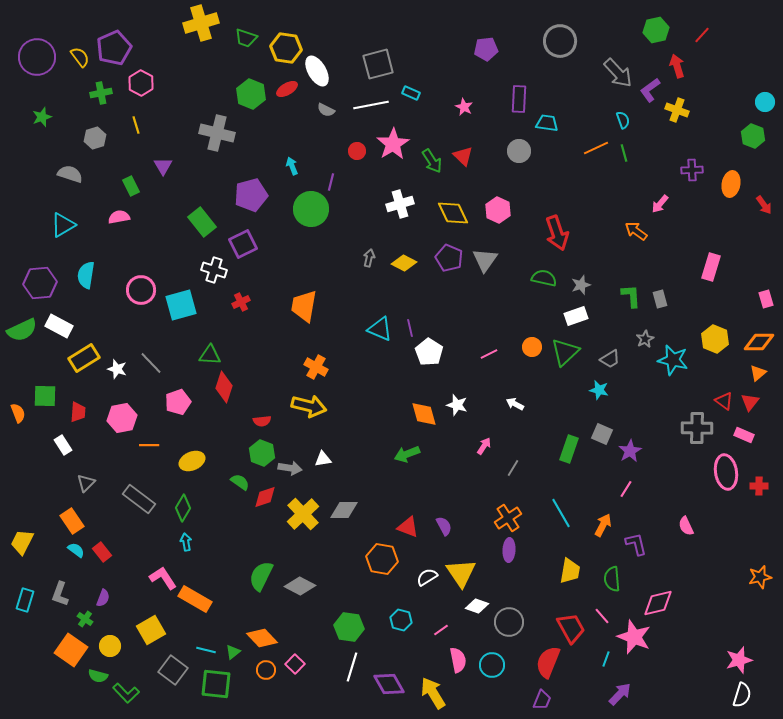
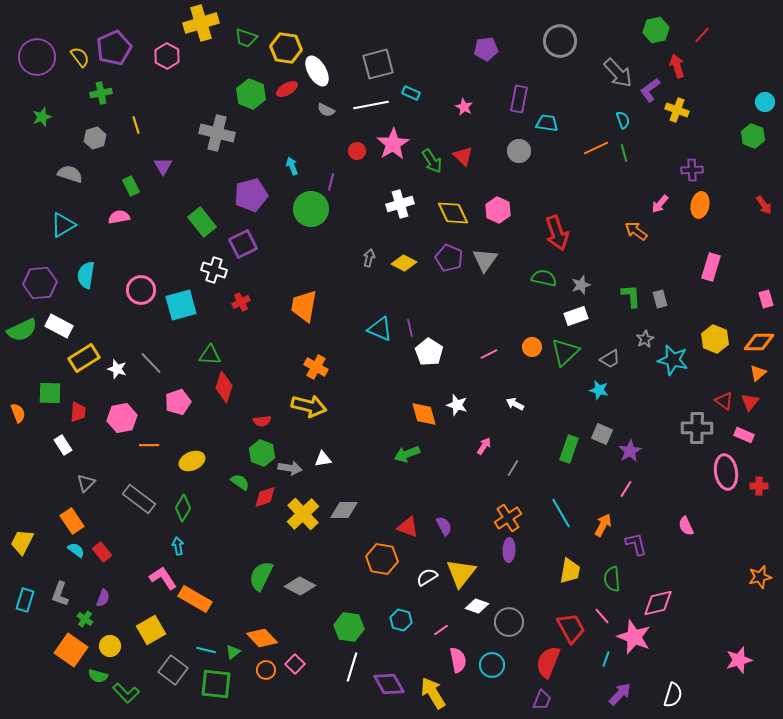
pink hexagon at (141, 83): moved 26 px right, 27 px up
purple rectangle at (519, 99): rotated 8 degrees clockwise
orange ellipse at (731, 184): moved 31 px left, 21 px down
green square at (45, 396): moved 5 px right, 3 px up
cyan arrow at (186, 542): moved 8 px left, 4 px down
yellow triangle at (461, 573): rotated 12 degrees clockwise
white semicircle at (742, 695): moved 69 px left
